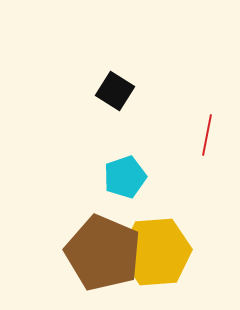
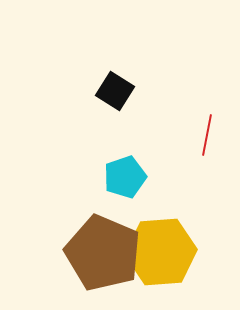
yellow hexagon: moved 5 px right
